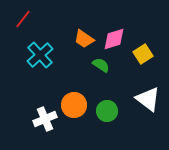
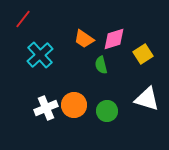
green semicircle: rotated 138 degrees counterclockwise
white triangle: moved 1 px left; rotated 20 degrees counterclockwise
white cross: moved 1 px right, 11 px up
